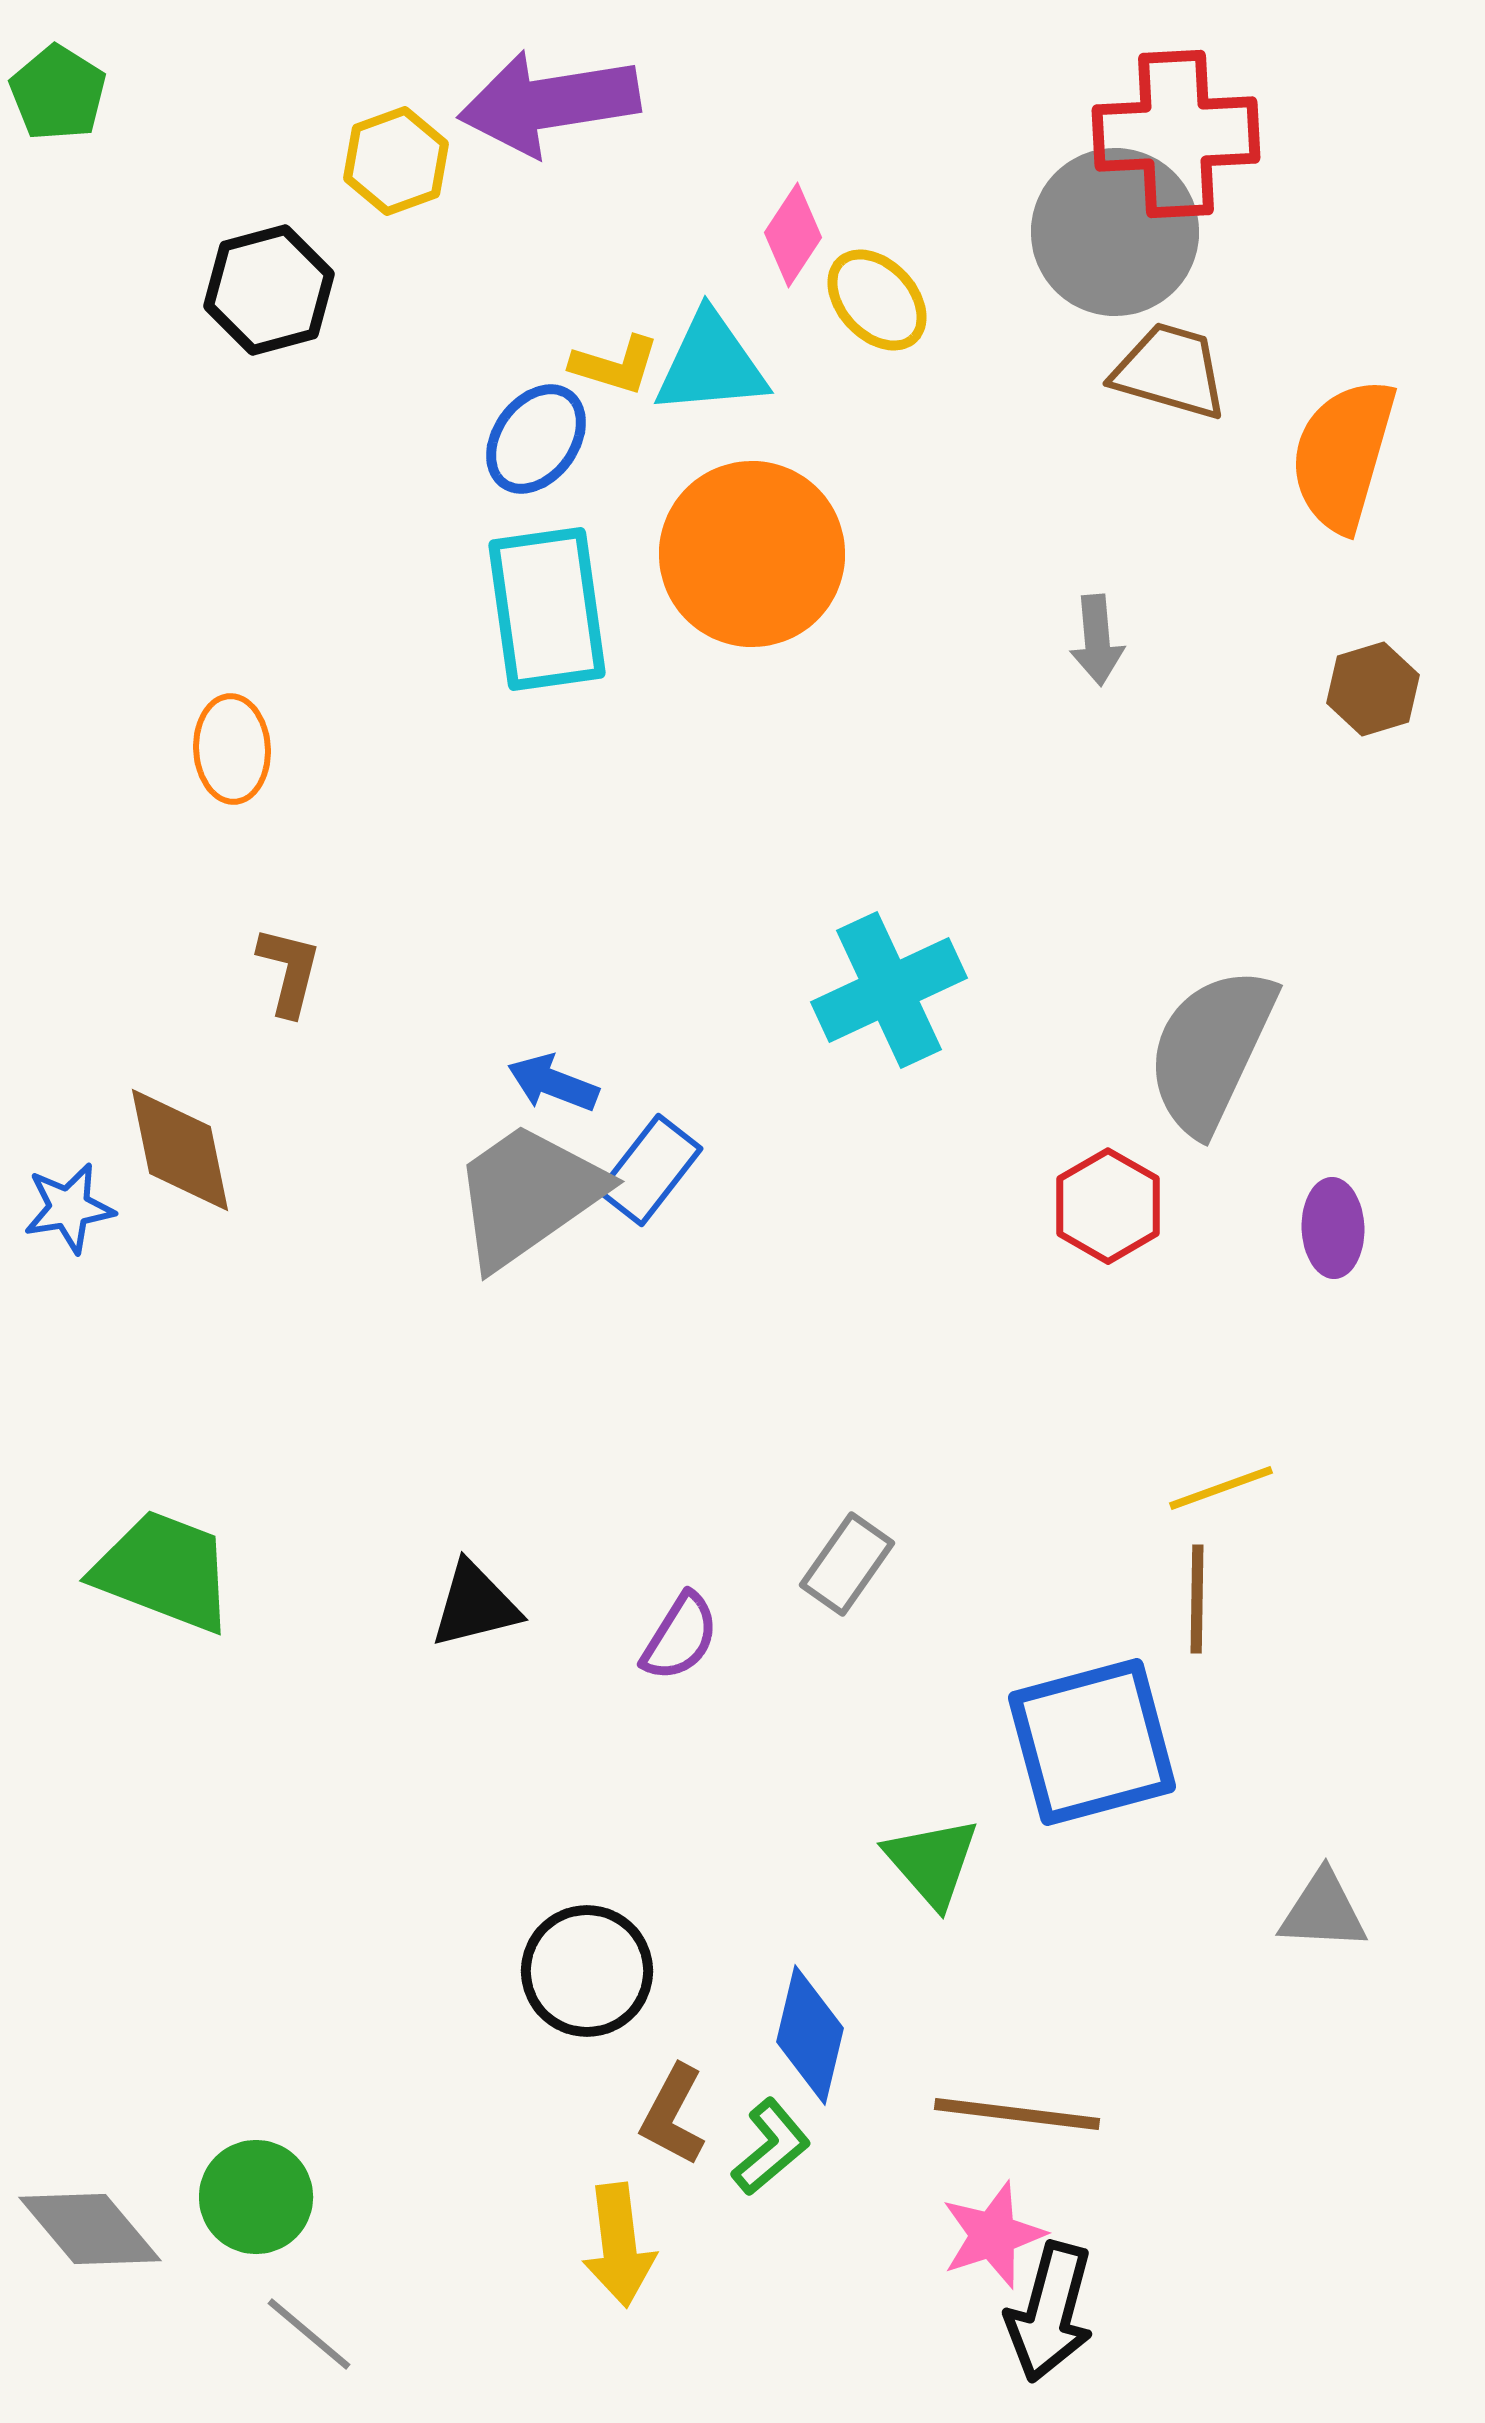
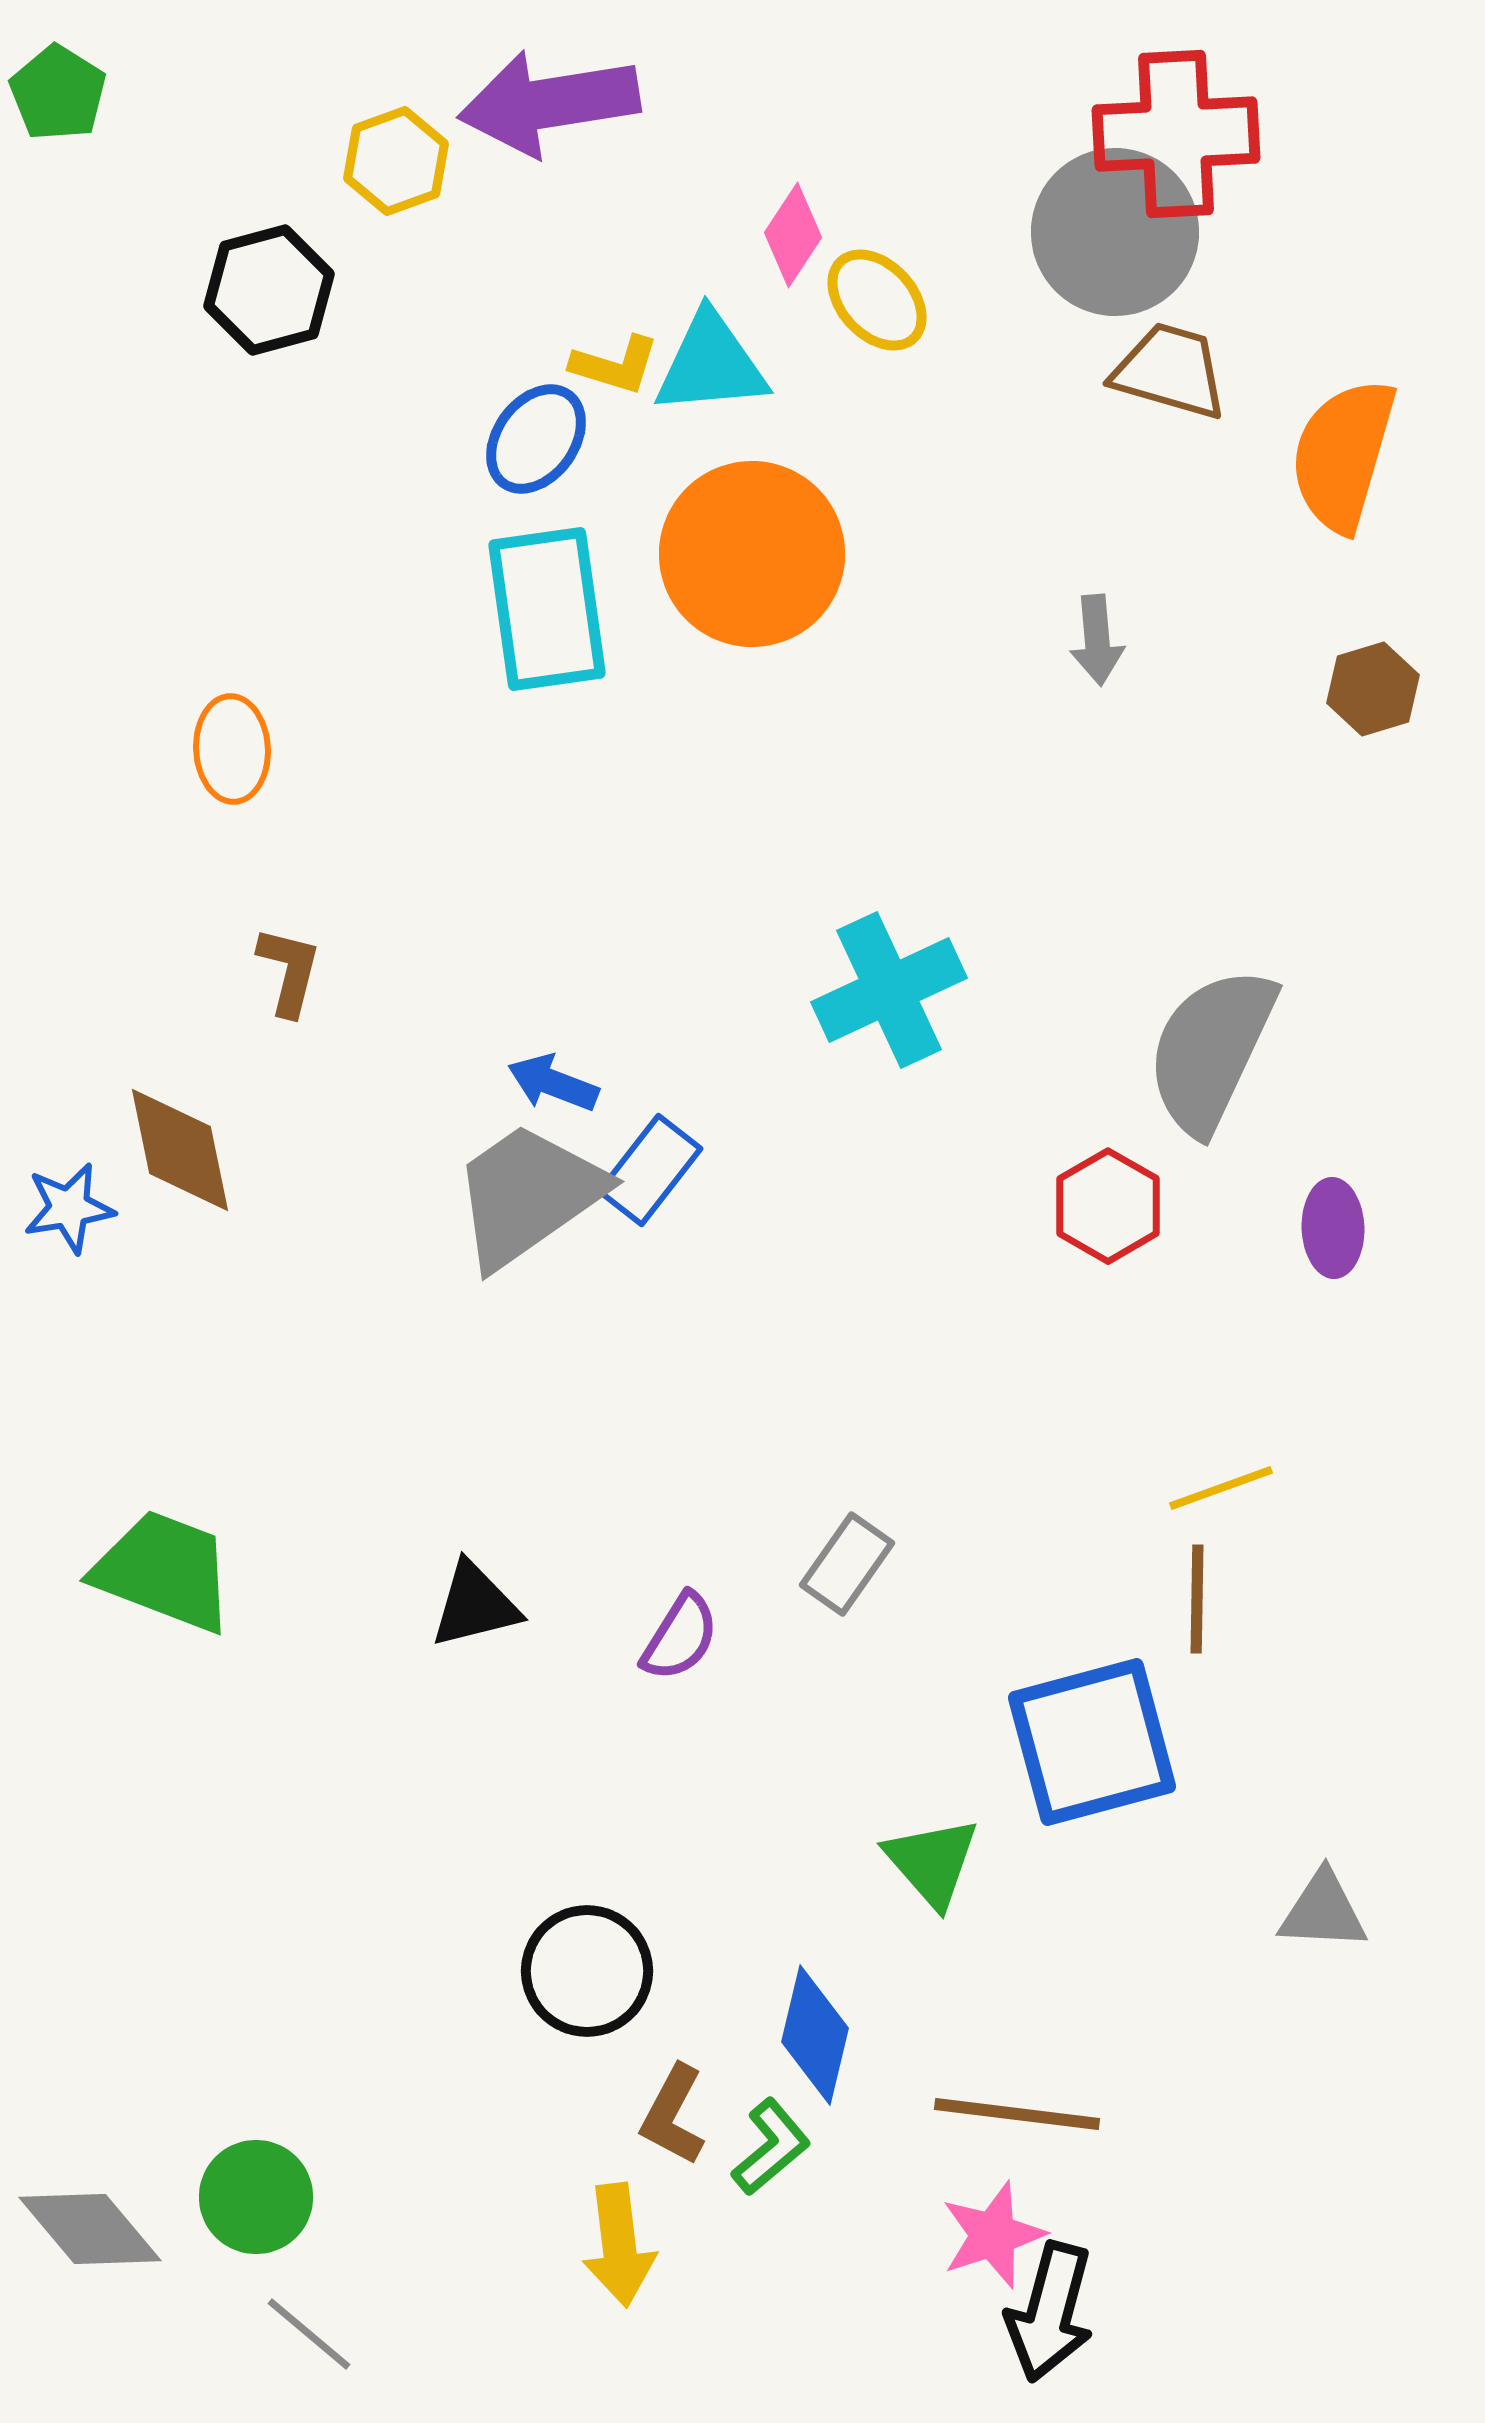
blue diamond at (810, 2035): moved 5 px right
